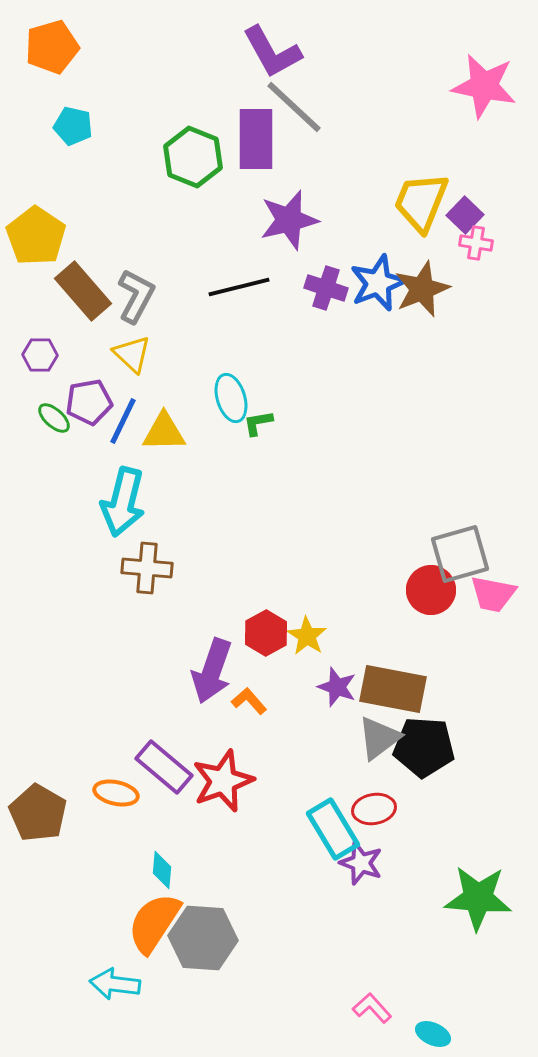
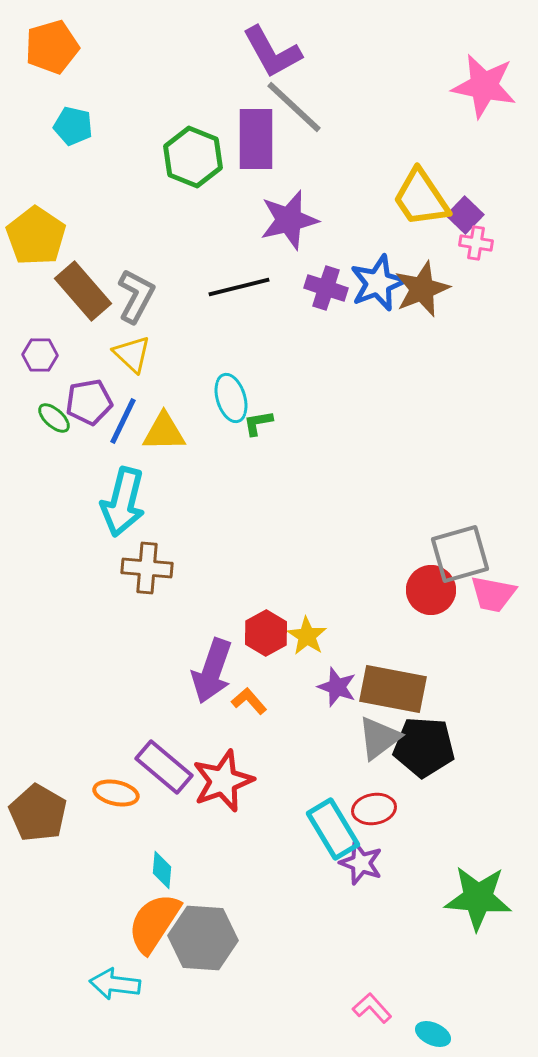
yellow trapezoid at (421, 202): moved 4 px up; rotated 56 degrees counterclockwise
